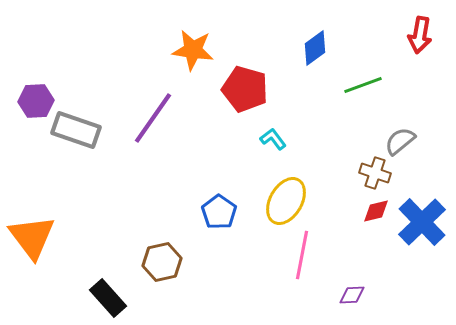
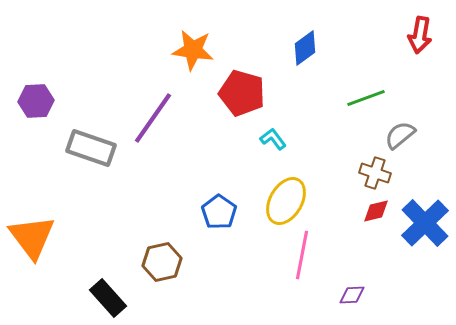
blue diamond: moved 10 px left
green line: moved 3 px right, 13 px down
red pentagon: moved 3 px left, 4 px down
gray rectangle: moved 15 px right, 18 px down
gray semicircle: moved 6 px up
blue cross: moved 3 px right, 1 px down
